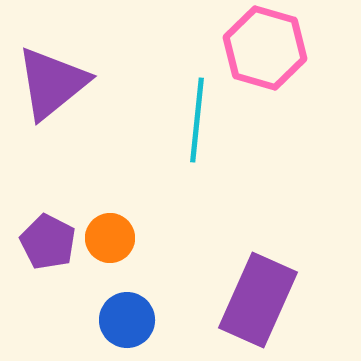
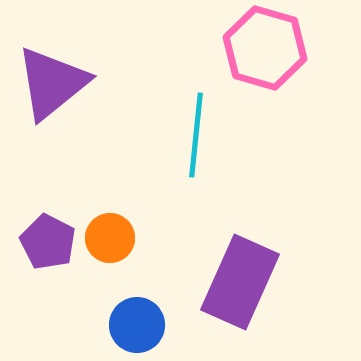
cyan line: moved 1 px left, 15 px down
purple rectangle: moved 18 px left, 18 px up
blue circle: moved 10 px right, 5 px down
